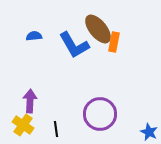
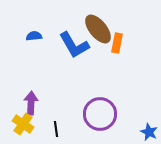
orange rectangle: moved 3 px right, 1 px down
purple arrow: moved 1 px right, 2 px down
yellow cross: moved 1 px up
